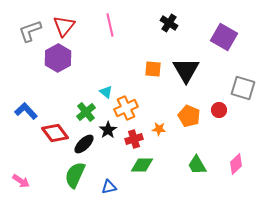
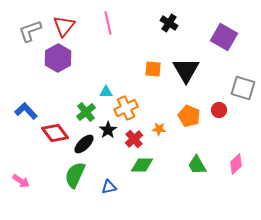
pink line: moved 2 px left, 2 px up
cyan triangle: rotated 40 degrees counterclockwise
red cross: rotated 24 degrees counterclockwise
